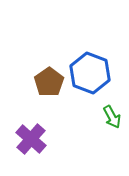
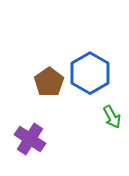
blue hexagon: rotated 9 degrees clockwise
purple cross: moved 1 px left; rotated 8 degrees counterclockwise
